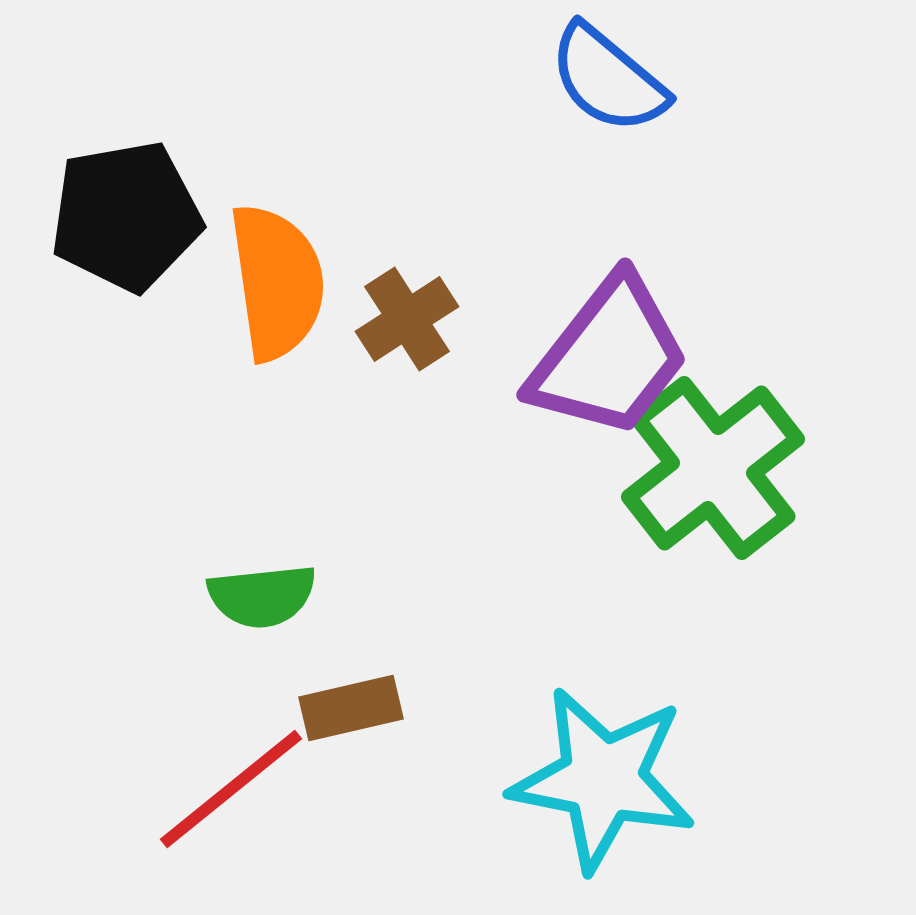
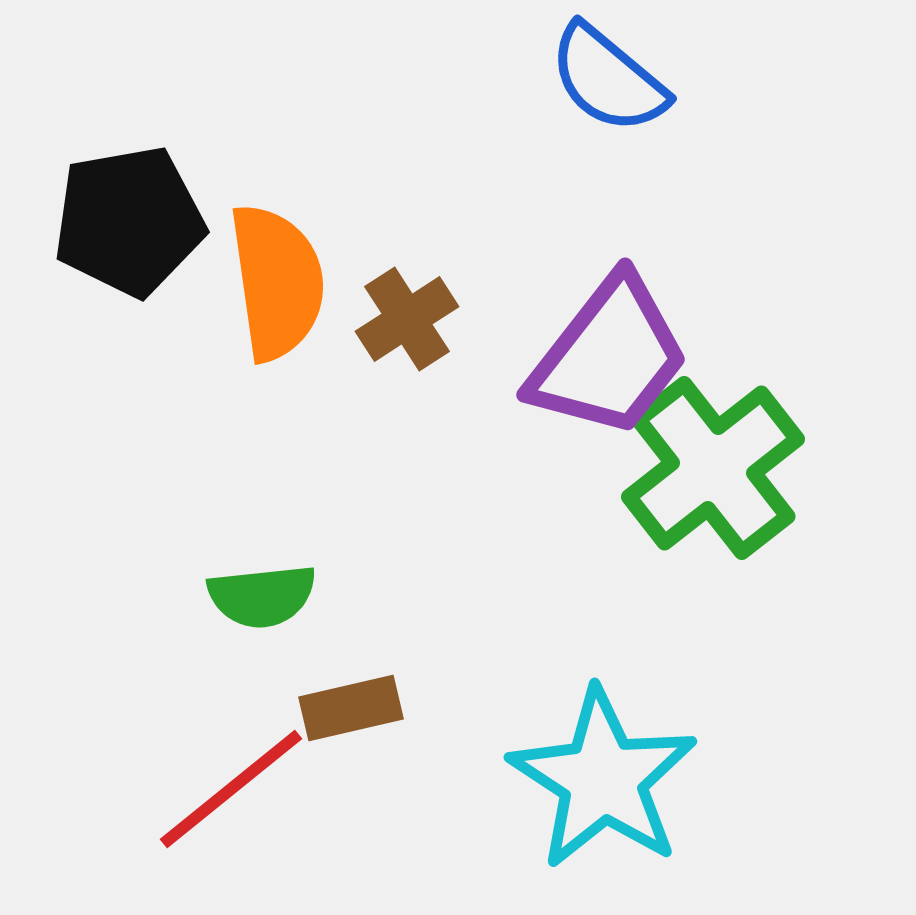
black pentagon: moved 3 px right, 5 px down
cyan star: rotated 22 degrees clockwise
